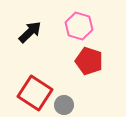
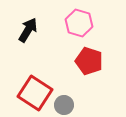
pink hexagon: moved 3 px up
black arrow: moved 2 px left, 2 px up; rotated 15 degrees counterclockwise
